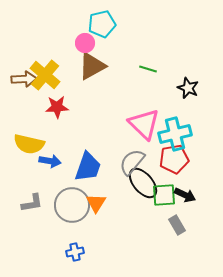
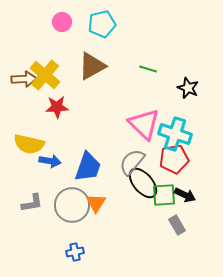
pink circle: moved 23 px left, 21 px up
cyan cross: rotated 32 degrees clockwise
